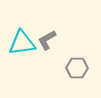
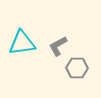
gray L-shape: moved 11 px right, 6 px down
